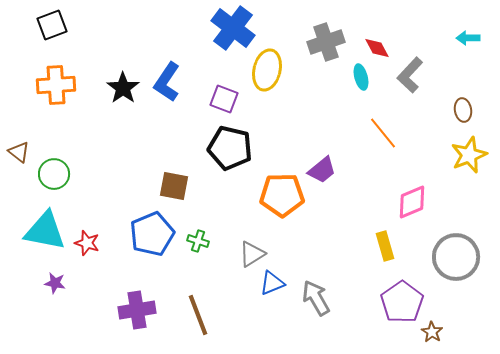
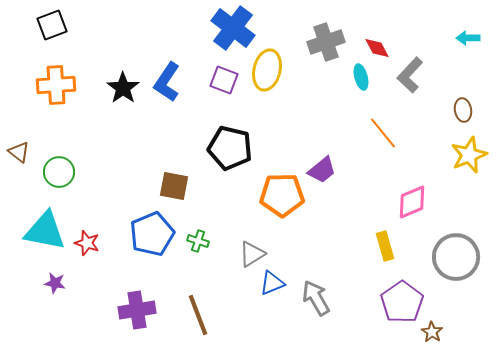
purple square: moved 19 px up
green circle: moved 5 px right, 2 px up
